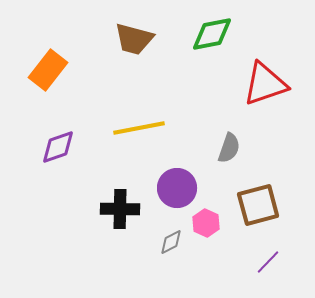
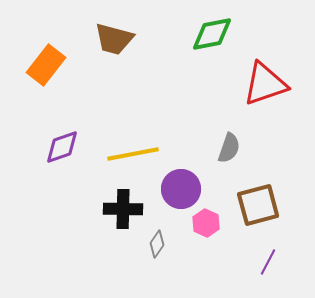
brown trapezoid: moved 20 px left
orange rectangle: moved 2 px left, 5 px up
yellow line: moved 6 px left, 26 px down
purple diamond: moved 4 px right
purple circle: moved 4 px right, 1 px down
black cross: moved 3 px right
gray diamond: moved 14 px left, 2 px down; rotated 28 degrees counterclockwise
purple line: rotated 16 degrees counterclockwise
